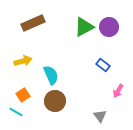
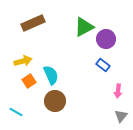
purple circle: moved 3 px left, 12 px down
pink arrow: rotated 24 degrees counterclockwise
orange square: moved 6 px right, 14 px up
gray triangle: moved 21 px right; rotated 16 degrees clockwise
